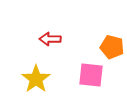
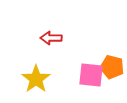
red arrow: moved 1 px right, 1 px up
orange pentagon: moved 20 px down
